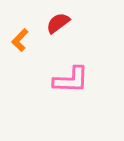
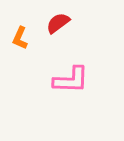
orange L-shape: moved 2 px up; rotated 20 degrees counterclockwise
